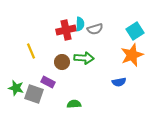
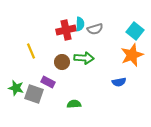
cyan square: rotated 18 degrees counterclockwise
